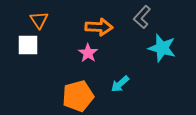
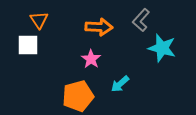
gray L-shape: moved 1 px left, 3 px down
pink star: moved 3 px right, 6 px down
